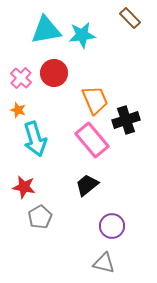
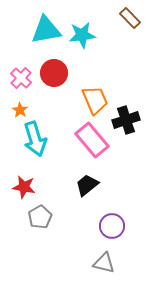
orange star: moved 2 px right; rotated 14 degrees clockwise
